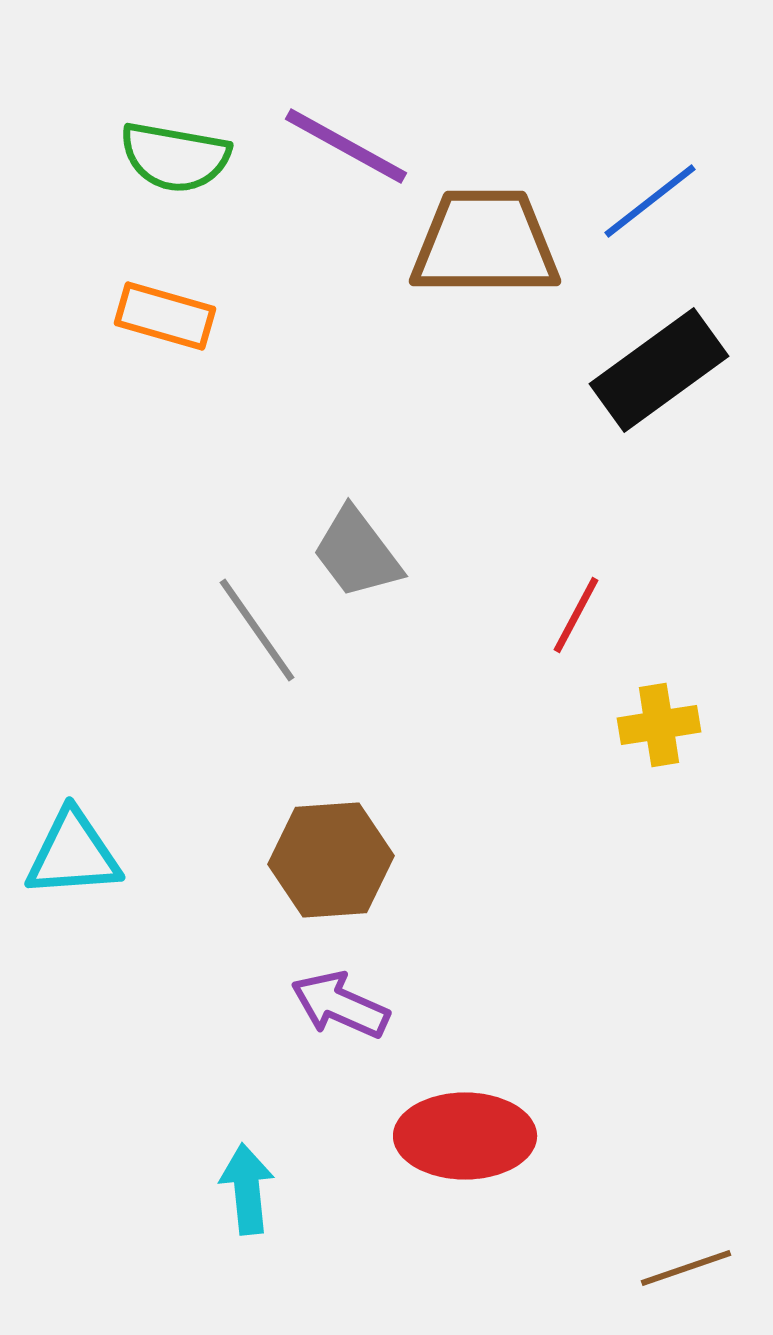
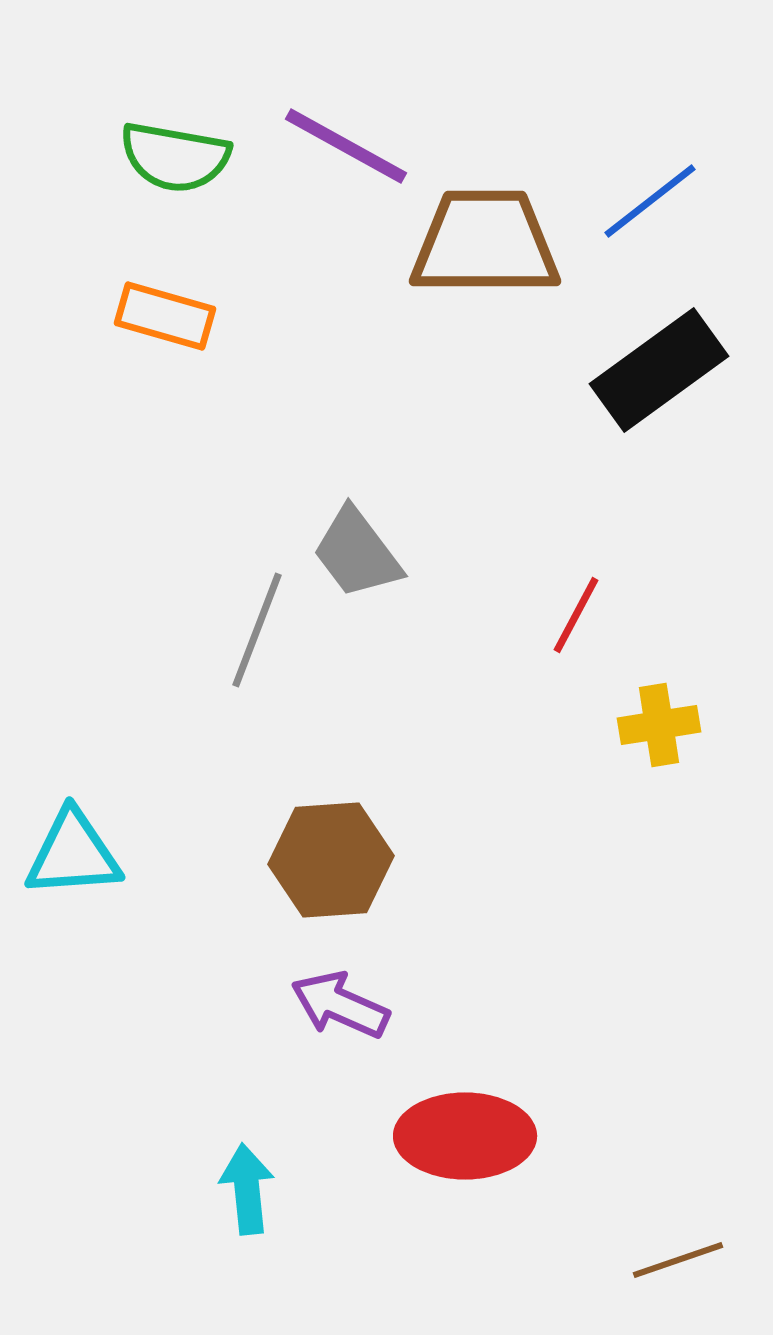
gray line: rotated 56 degrees clockwise
brown line: moved 8 px left, 8 px up
